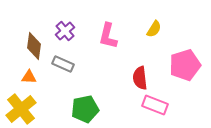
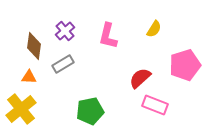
gray rectangle: rotated 55 degrees counterclockwise
red semicircle: rotated 55 degrees clockwise
green pentagon: moved 5 px right, 2 px down
